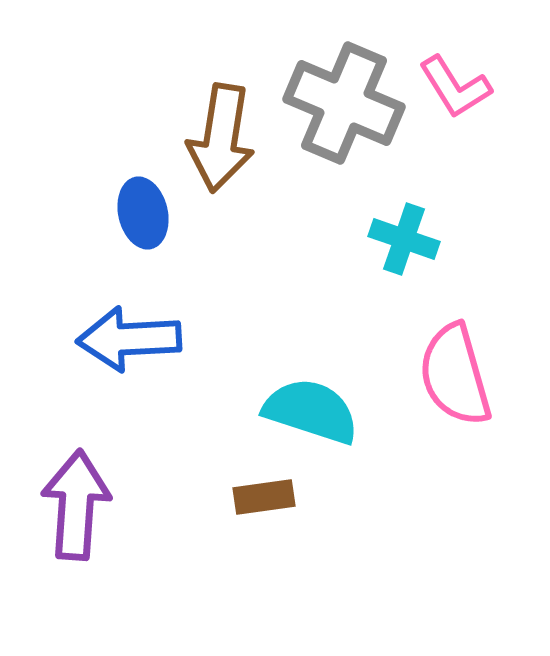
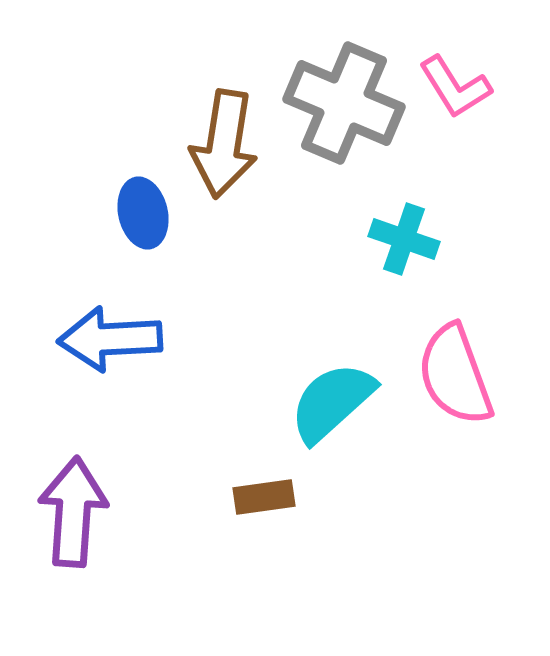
brown arrow: moved 3 px right, 6 px down
blue arrow: moved 19 px left
pink semicircle: rotated 4 degrees counterclockwise
cyan semicircle: moved 21 px right, 9 px up; rotated 60 degrees counterclockwise
purple arrow: moved 3 px left, 7 px down
